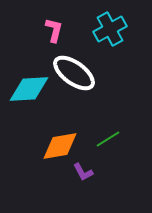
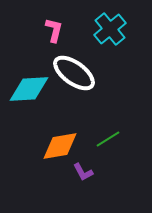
cyan cross: rotated 12 degrees counterclockwise
